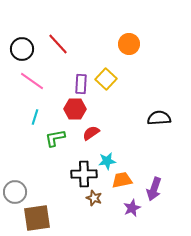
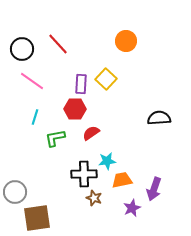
orange circle: moved 3 px left, 3 px up
